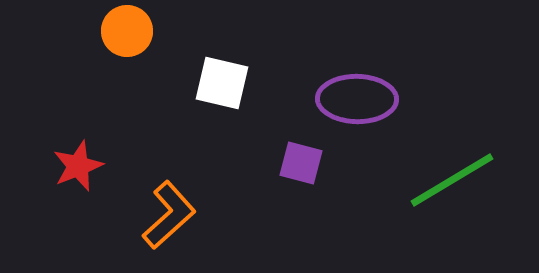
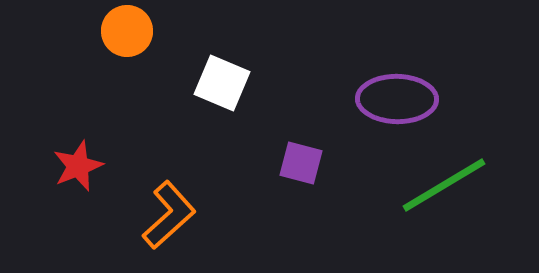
white square: rotated 10 degrees clockwise
purple ellipse: moved 40 px right
green line: moved 8 px left, 5 px down
